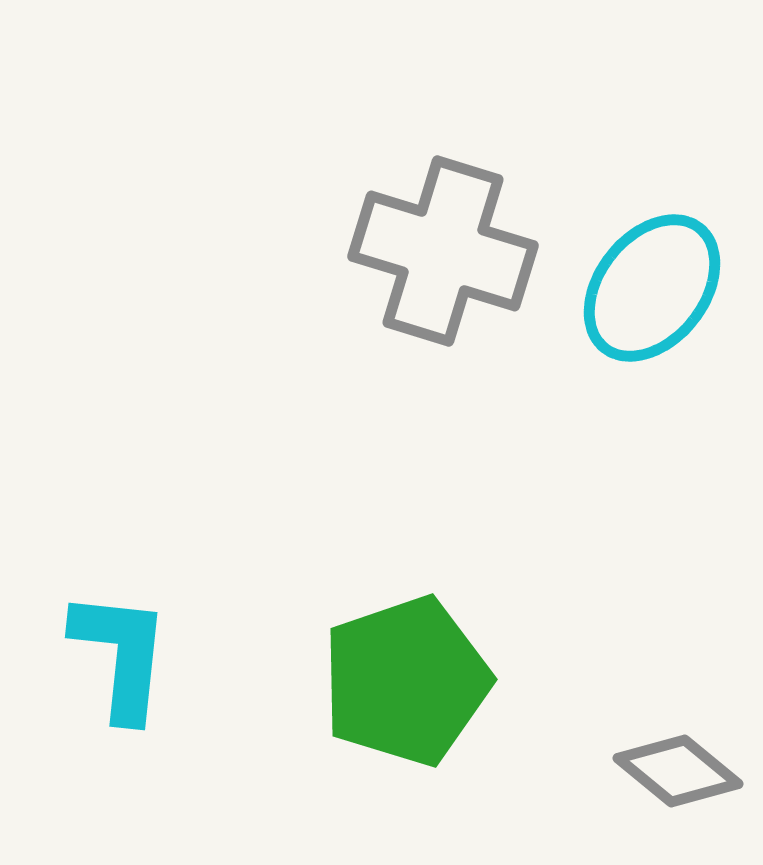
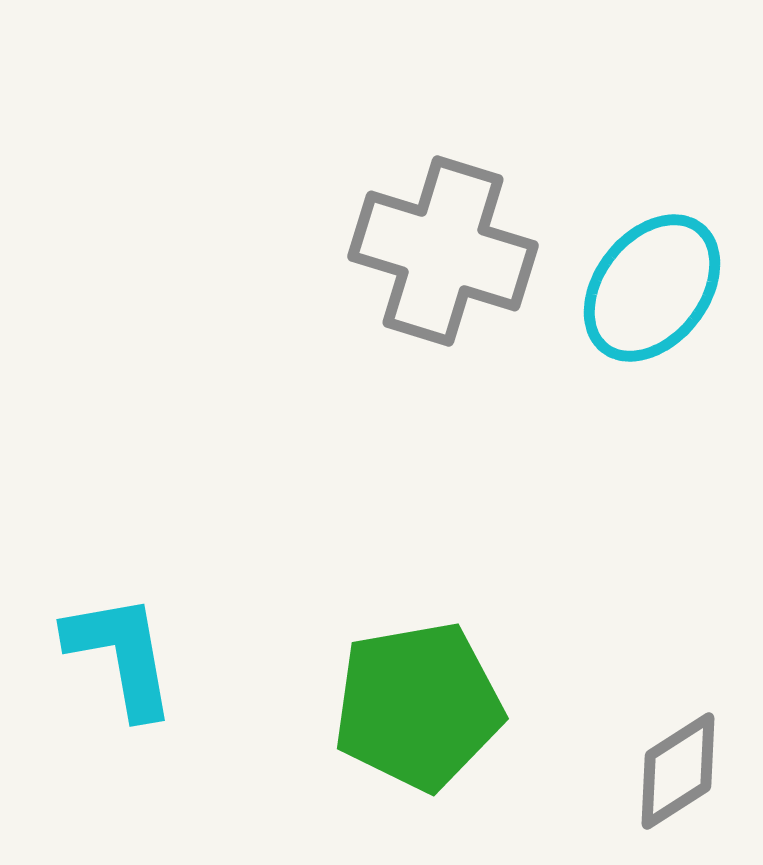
cyan L-shape: rotated 16 degrees counterclockwise
green pentagon: moved 12 px right, 25 px down; rotated 9 degrees clockwise
gray diamond: rotated 72 degrees counterclockwise
